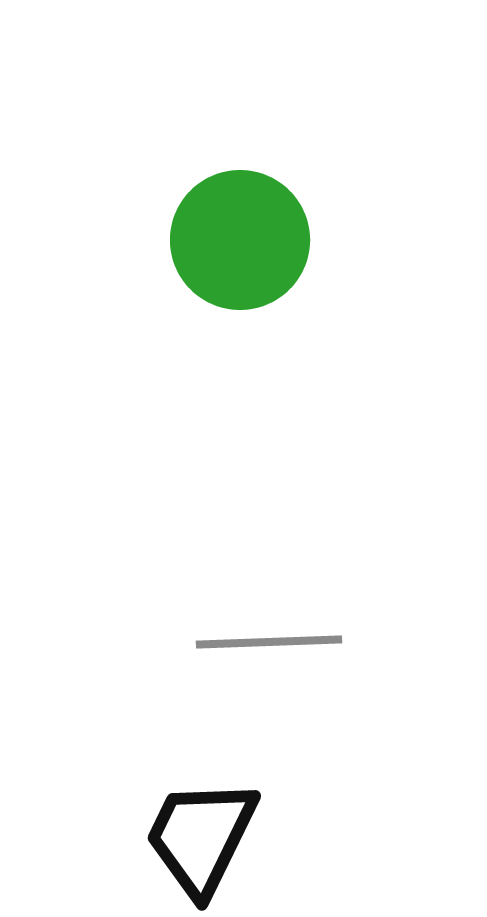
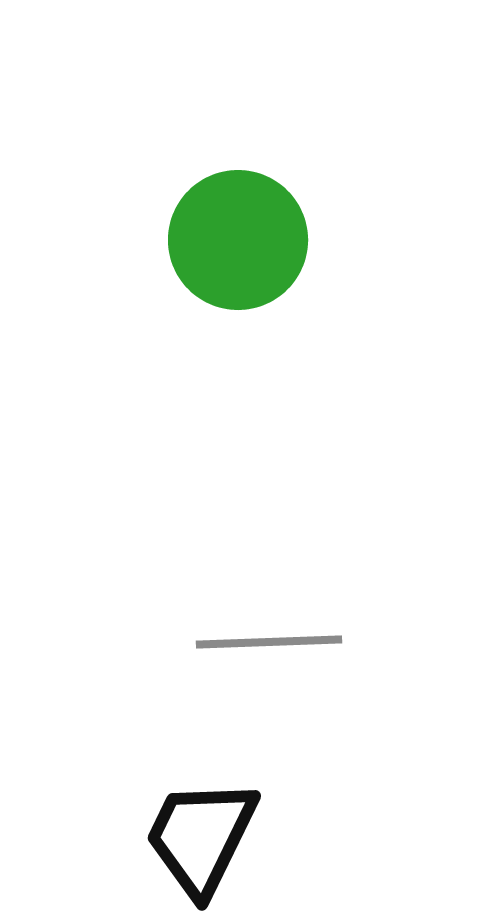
green circle: moved 2 px left
